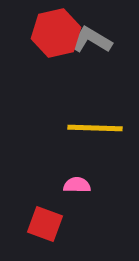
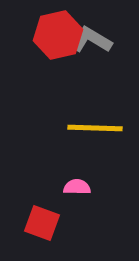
red hexagon: moved 2 px right, 2 px down
pink semicircle: moved 2 px down
red square: moved 3 px left, 1 px up
